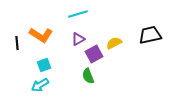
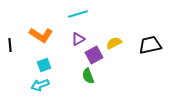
black trapezoid: moved 10 px down
black line: moved 7 px left, 2 px down
purple square: moved 1 px down
cyan arrow: rotated 12 degrees clockwise
